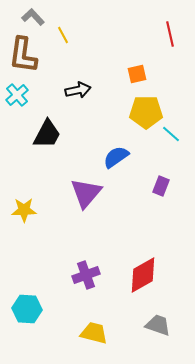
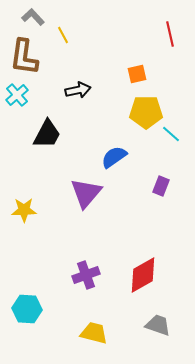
brown L-shape: moved 1 px right, 2 px down
blue semicircle: moved 2 px left
